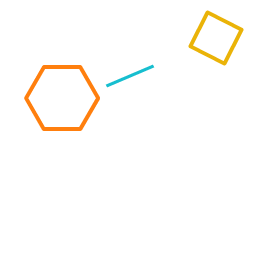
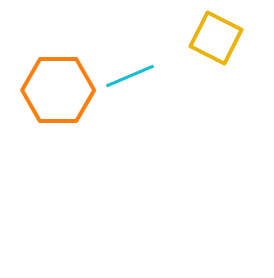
orange hexagon: moved 4 px left, 8 px up
